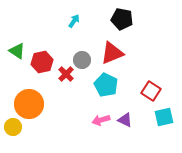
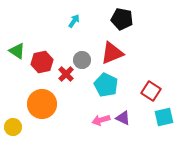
orange circle: moved 13 px right
purple triangle: moved 2 px left, 2 px up
